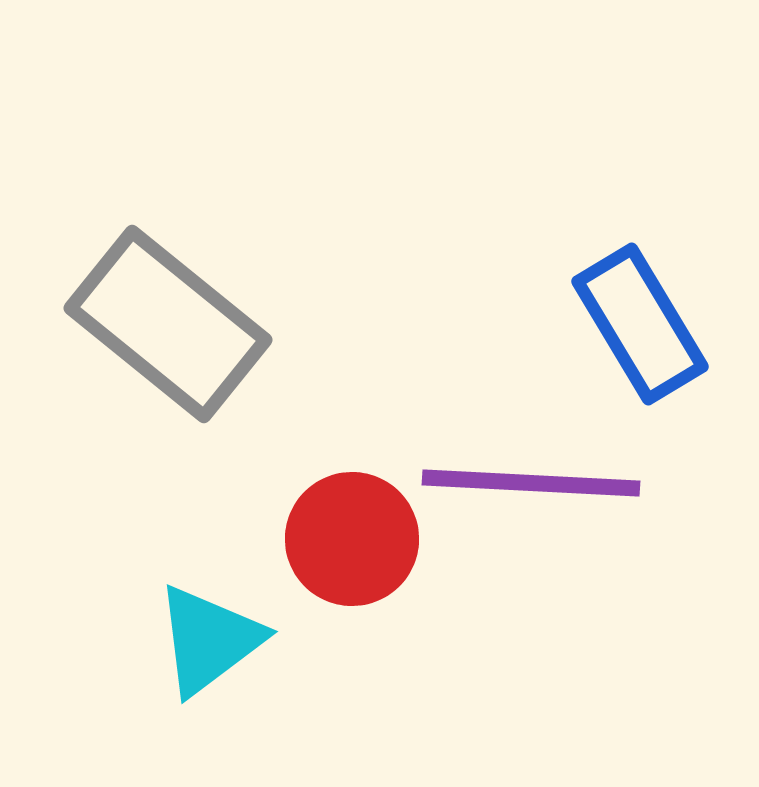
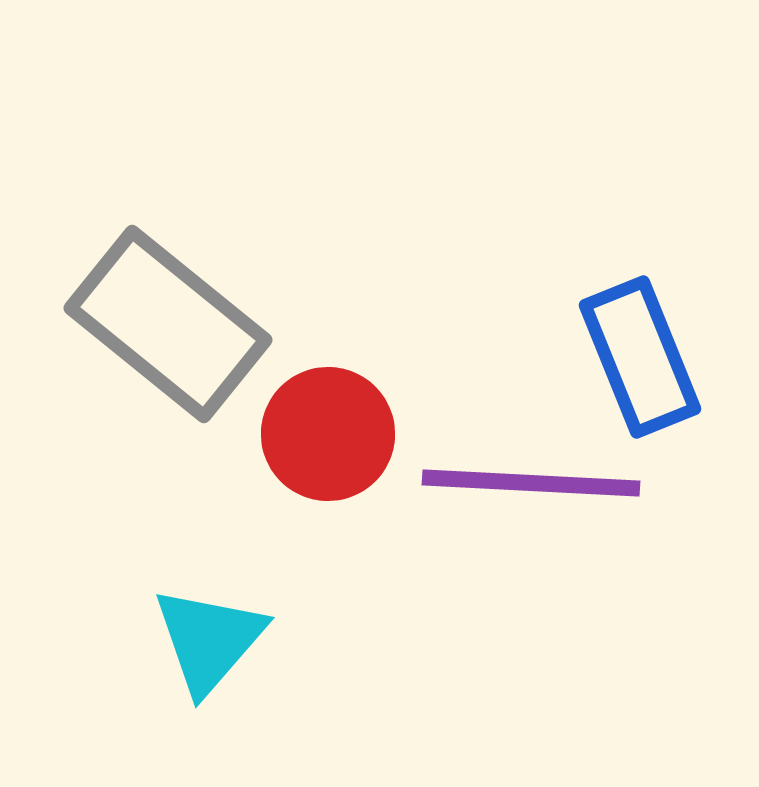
blue rectangle: moved 33 px down; rotated 9 degrees clockwise
red circle: moved 24 px left, 105 px up
cyan triangle: rotated 12 degrees counterclockwise
